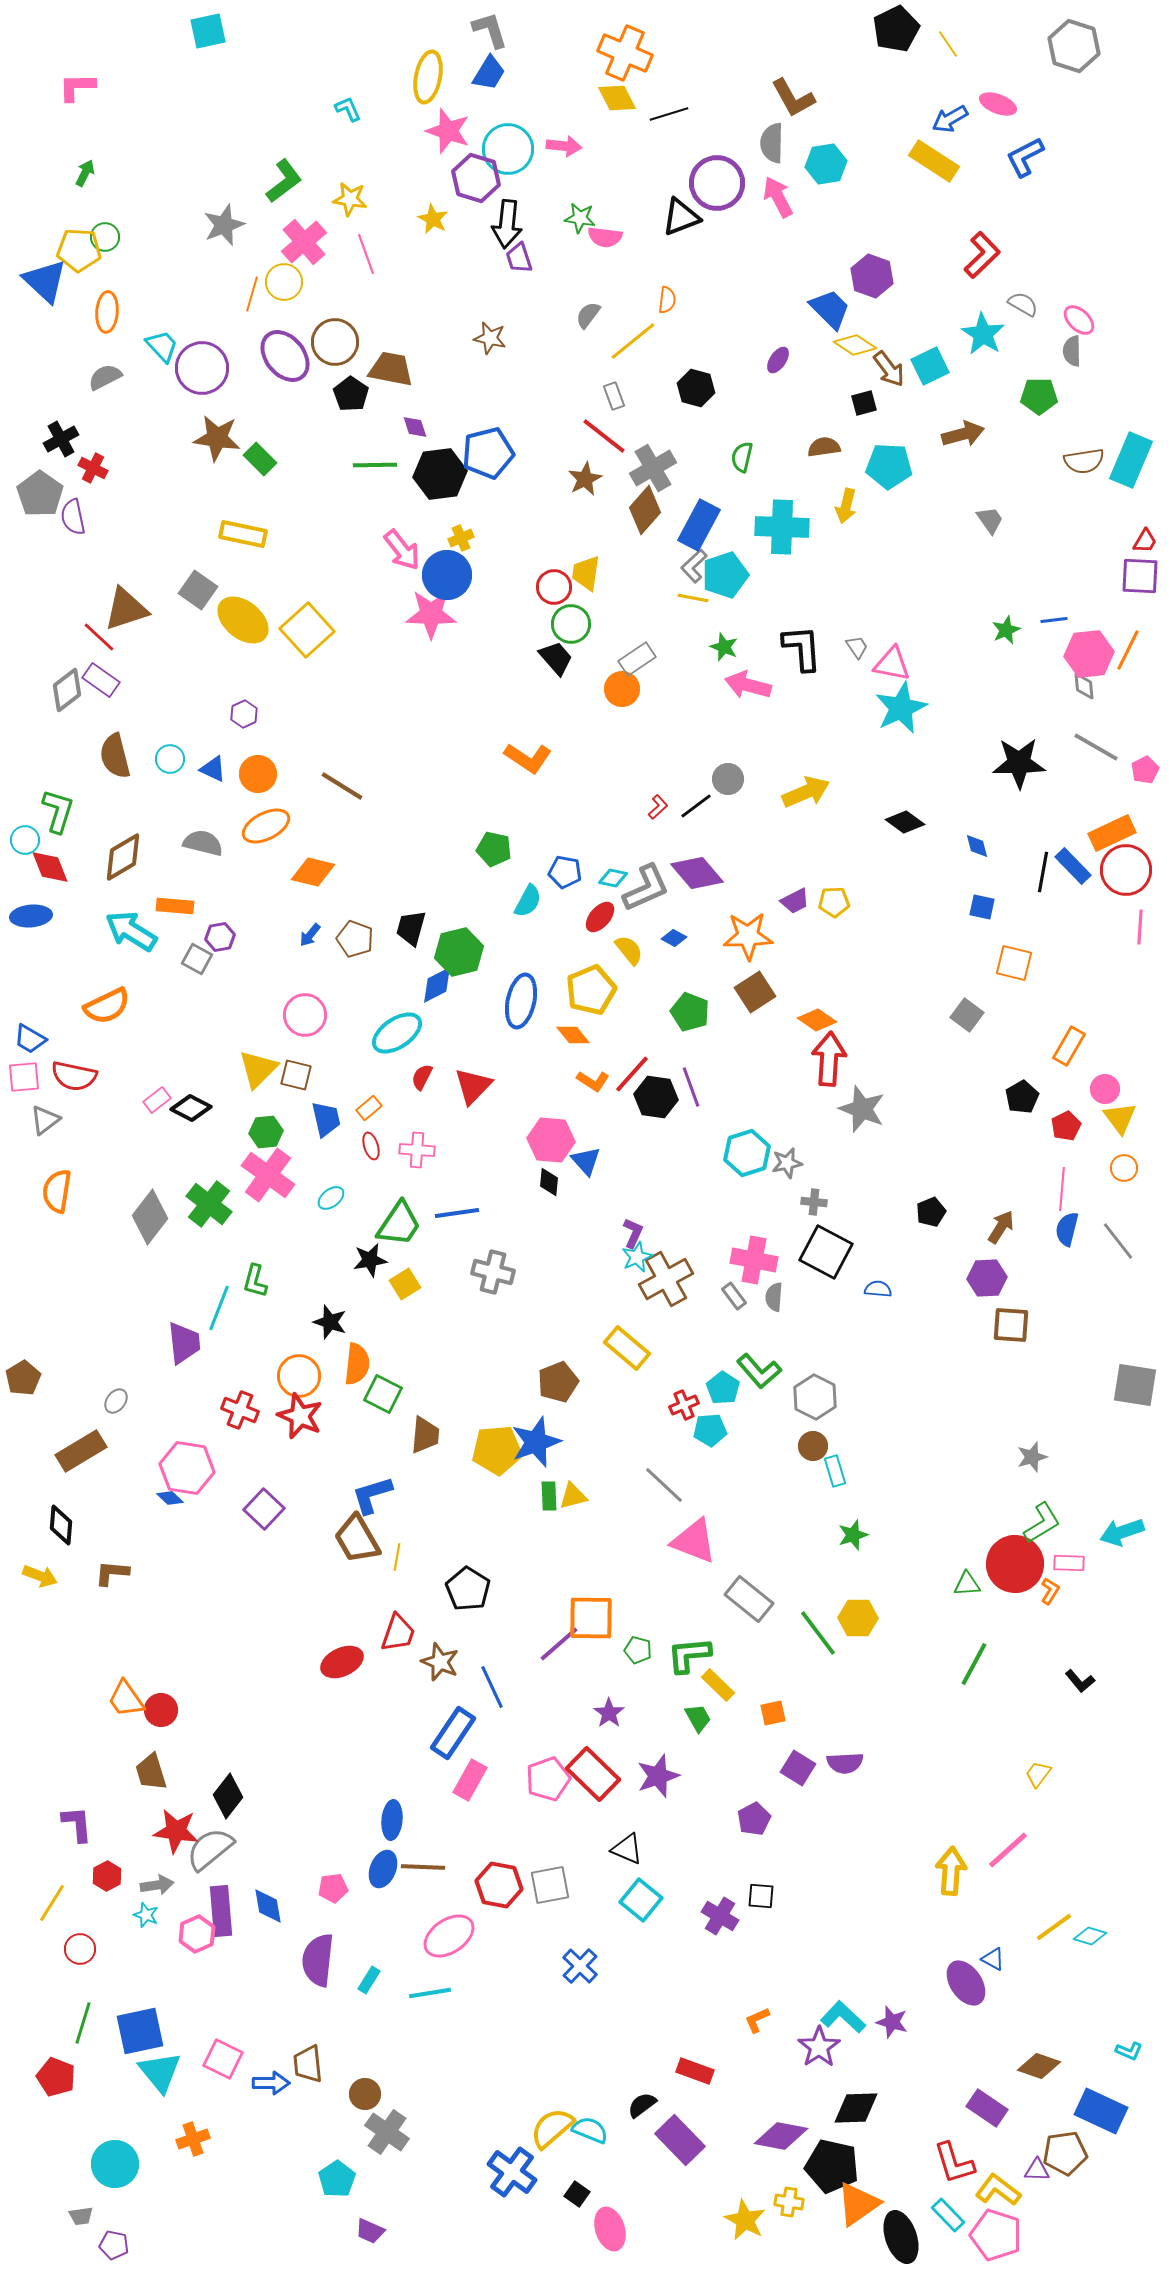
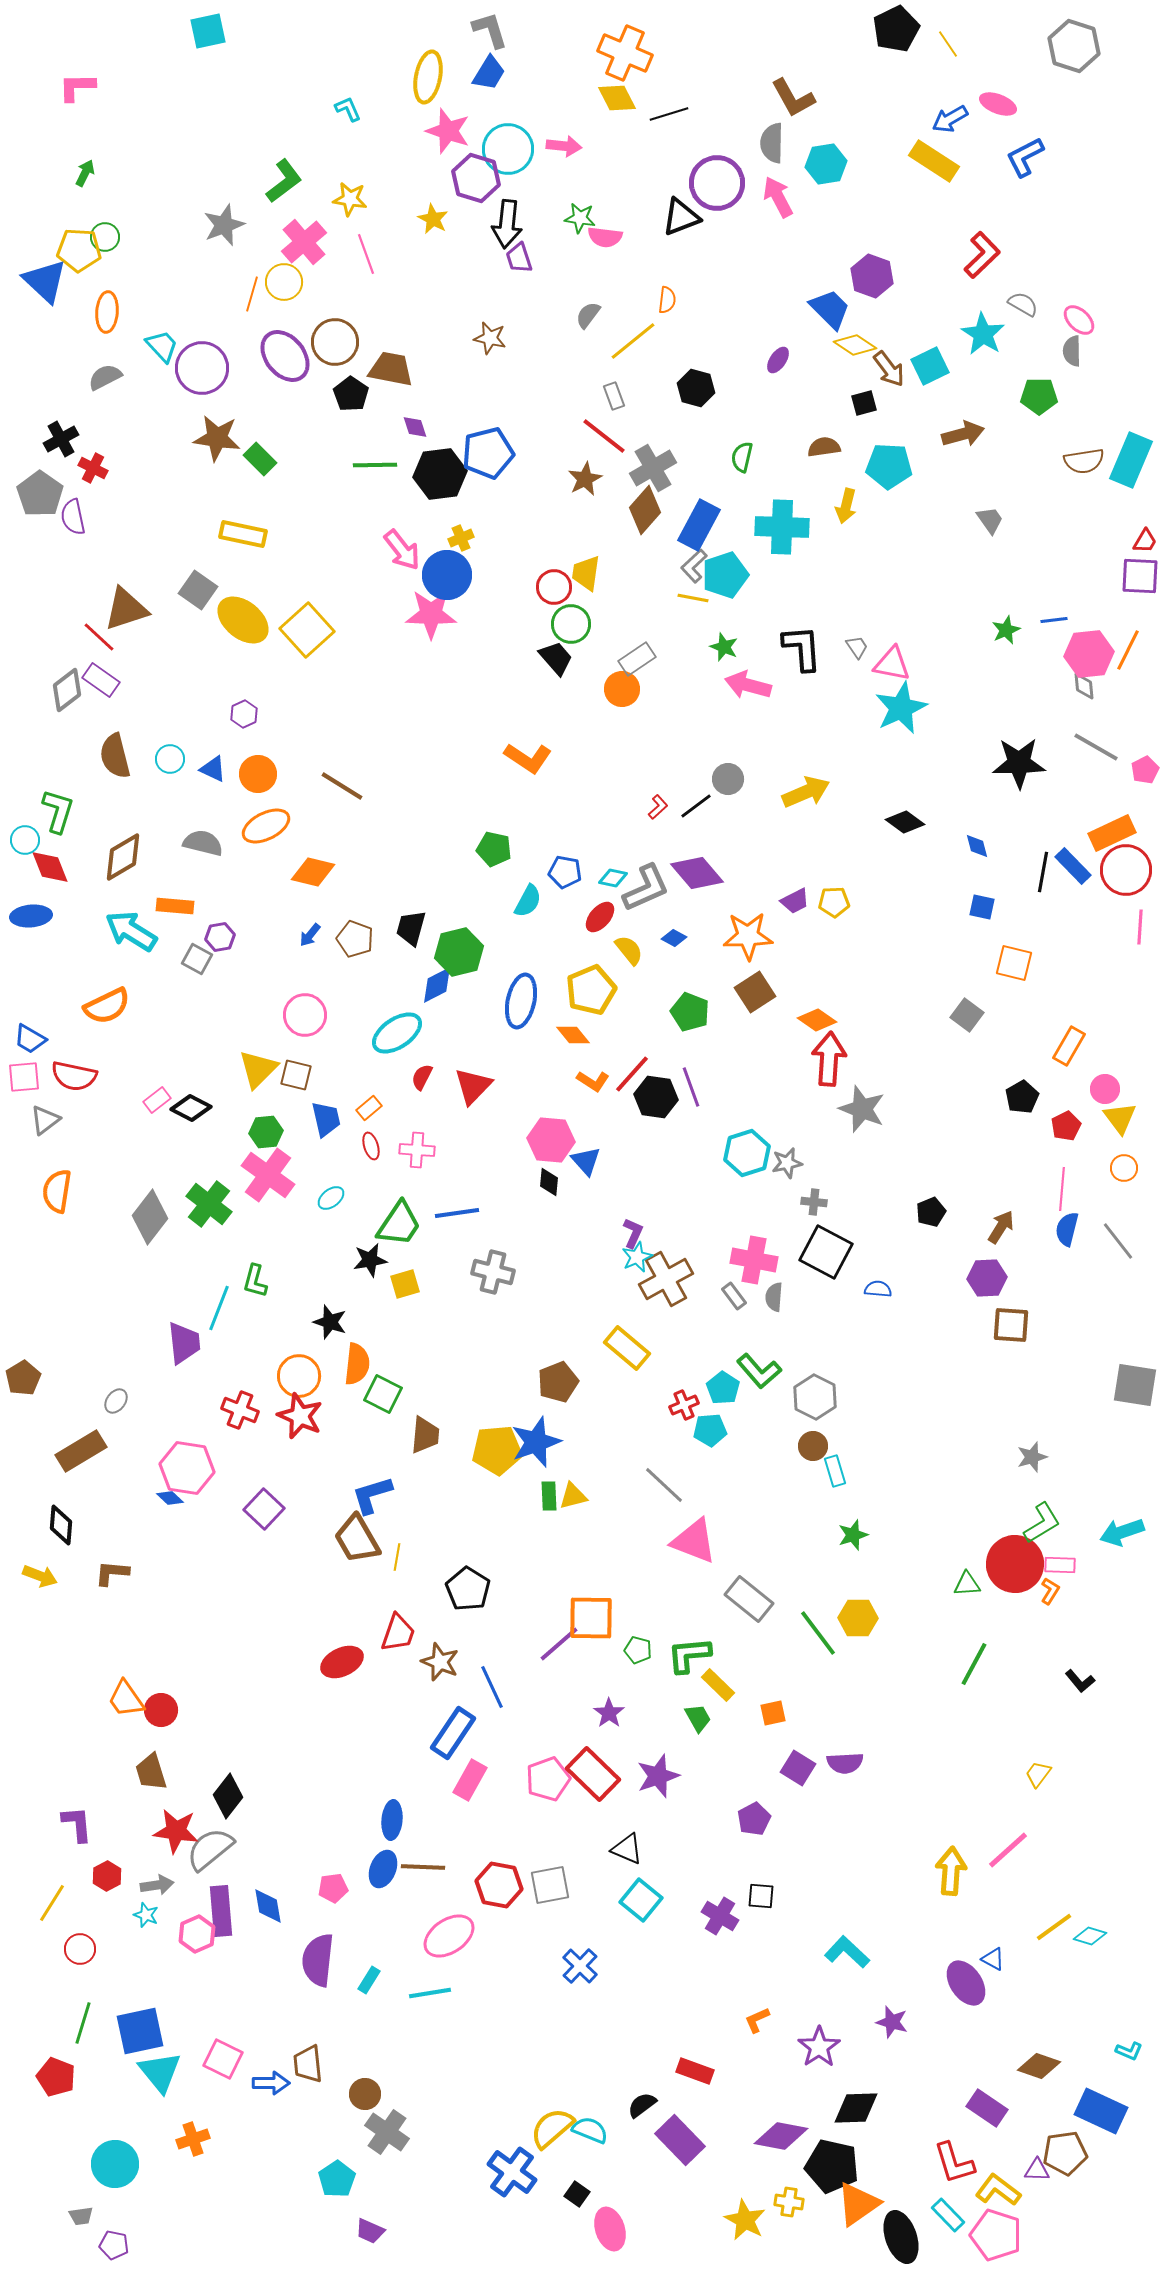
yellow square at (405, 1284): rotated 16 degrees clockwise
pink rectangle at (1069, 1563): moved 9 px left, 2 px down
cyan L-shape at (843, 2017): moved 4 px right, 65 px up
